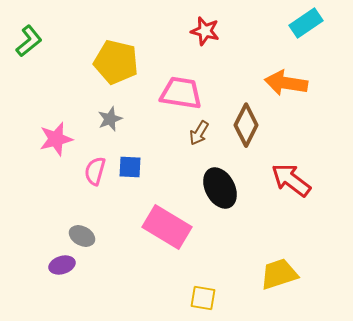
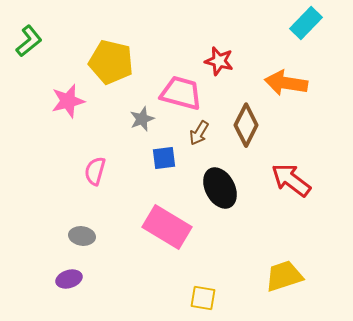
cyan rectangle: rotated 12 degrees counterclockwise
red star: moved 14 px right, 30 px down
yellow pentagon: moved 5 px left
pink trapezoid: rotated 6 degrees clockwise
gray star: moved 32 px right
pink star: moved 12 px right, 38 px up
blue square: moved 34 px right, 9 px up; rotated 10 degrees counterclockwise
gray ellipse: rotated 20 degrees counterclockwise
purple ellipse: moved 7 px right, 14 px down
yellow trapezoid: moved 5 px right, 2 px down
